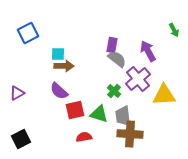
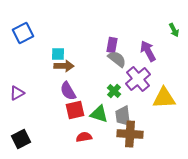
blue square: moved 5 px left
purple semicircle: moved 9 px right; rotated 18 degrees clockwise
yellow triangle: moved 3 px down
